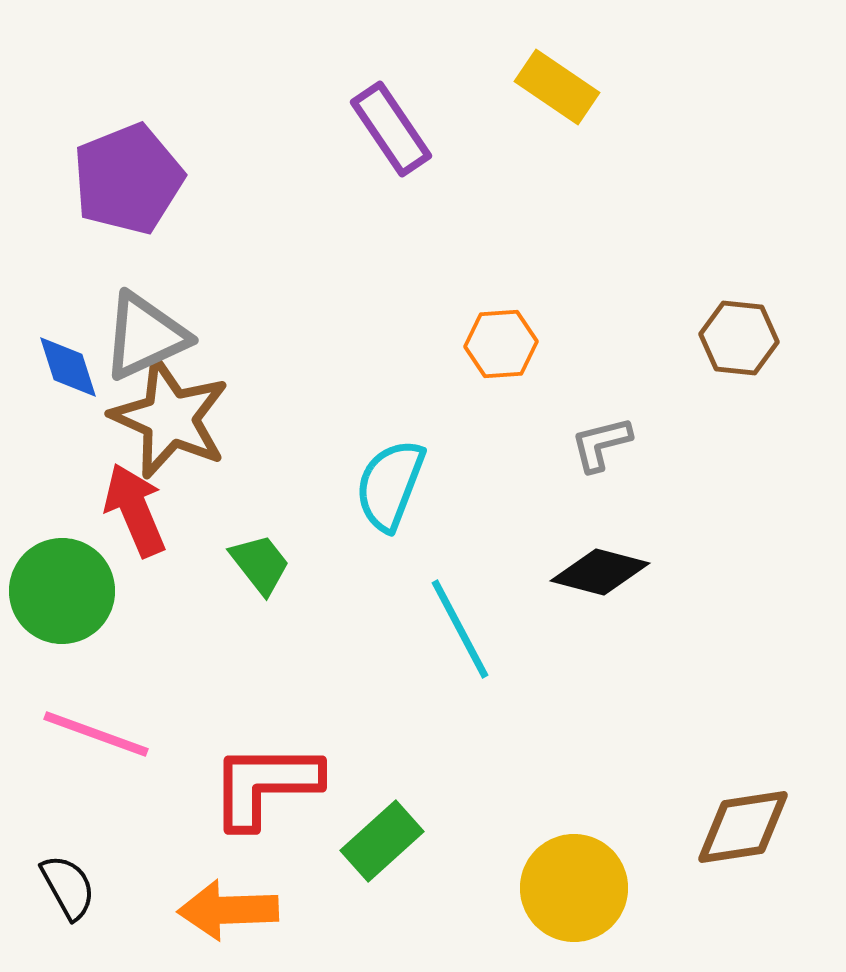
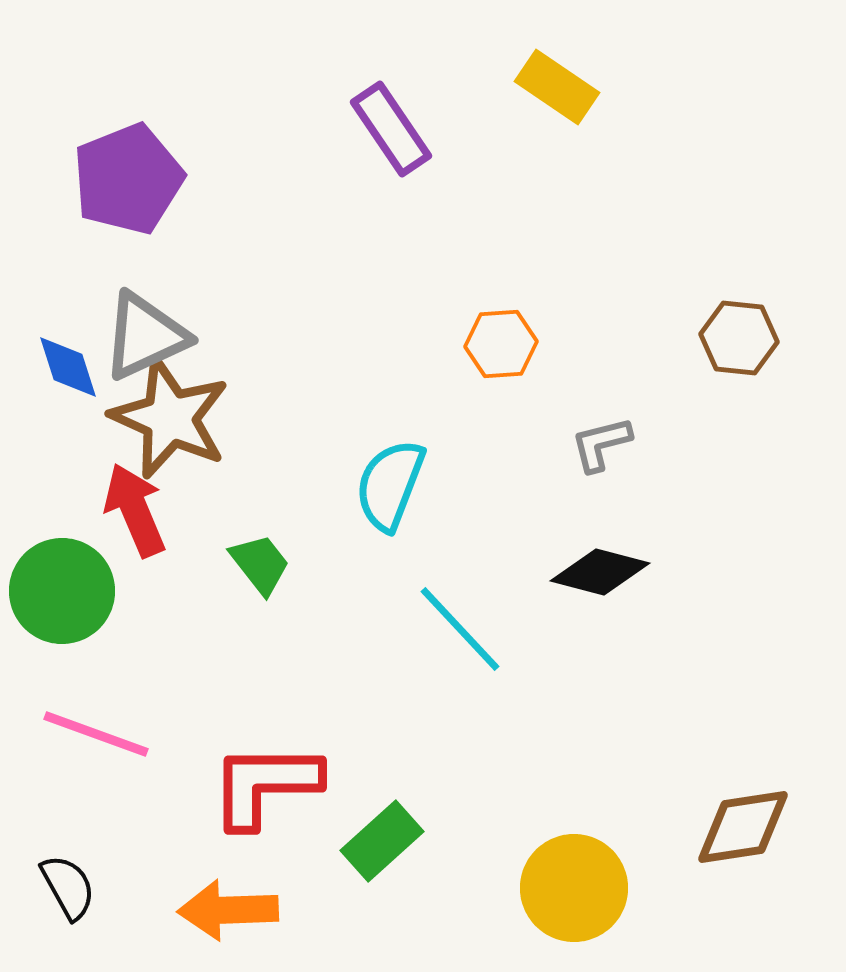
cyan line: rotated 15 degrees counterclockwise
